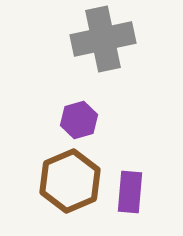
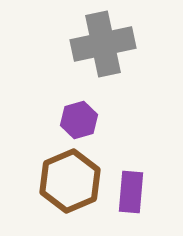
gray cross: moved 5 px down
purple rectangle: moved 1 px right
